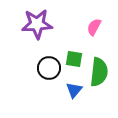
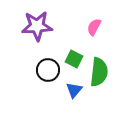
purple star: moved 2 px down
green square: rotated 18 degrees clockwise
black circle: moved 1 px left, 2 px down
